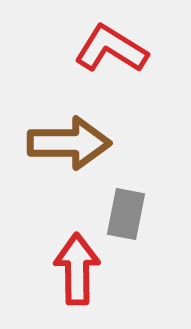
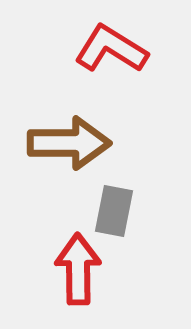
gray rectangle: moved 12 px left, 3 px up
red arrow: moved 1 px right
